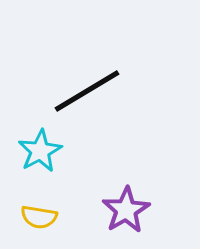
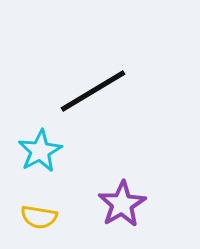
black line: moved 6 px right
purple star: moved 4 px left, 6 px up
